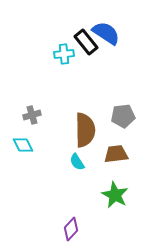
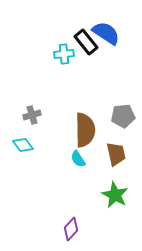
cyan diamond: rotated 10 degrees counterclockwise
brown trapezoid: rotated 85 degrees clockwise
cyan semicircle: moved 1 px right, 3 px up
